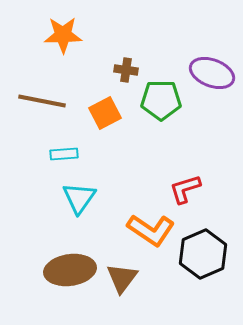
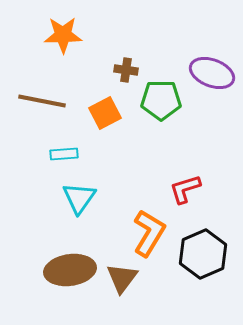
orange L-shape: moved 2 px left, 3 px down; rotated 93 degrees counterclockwise
